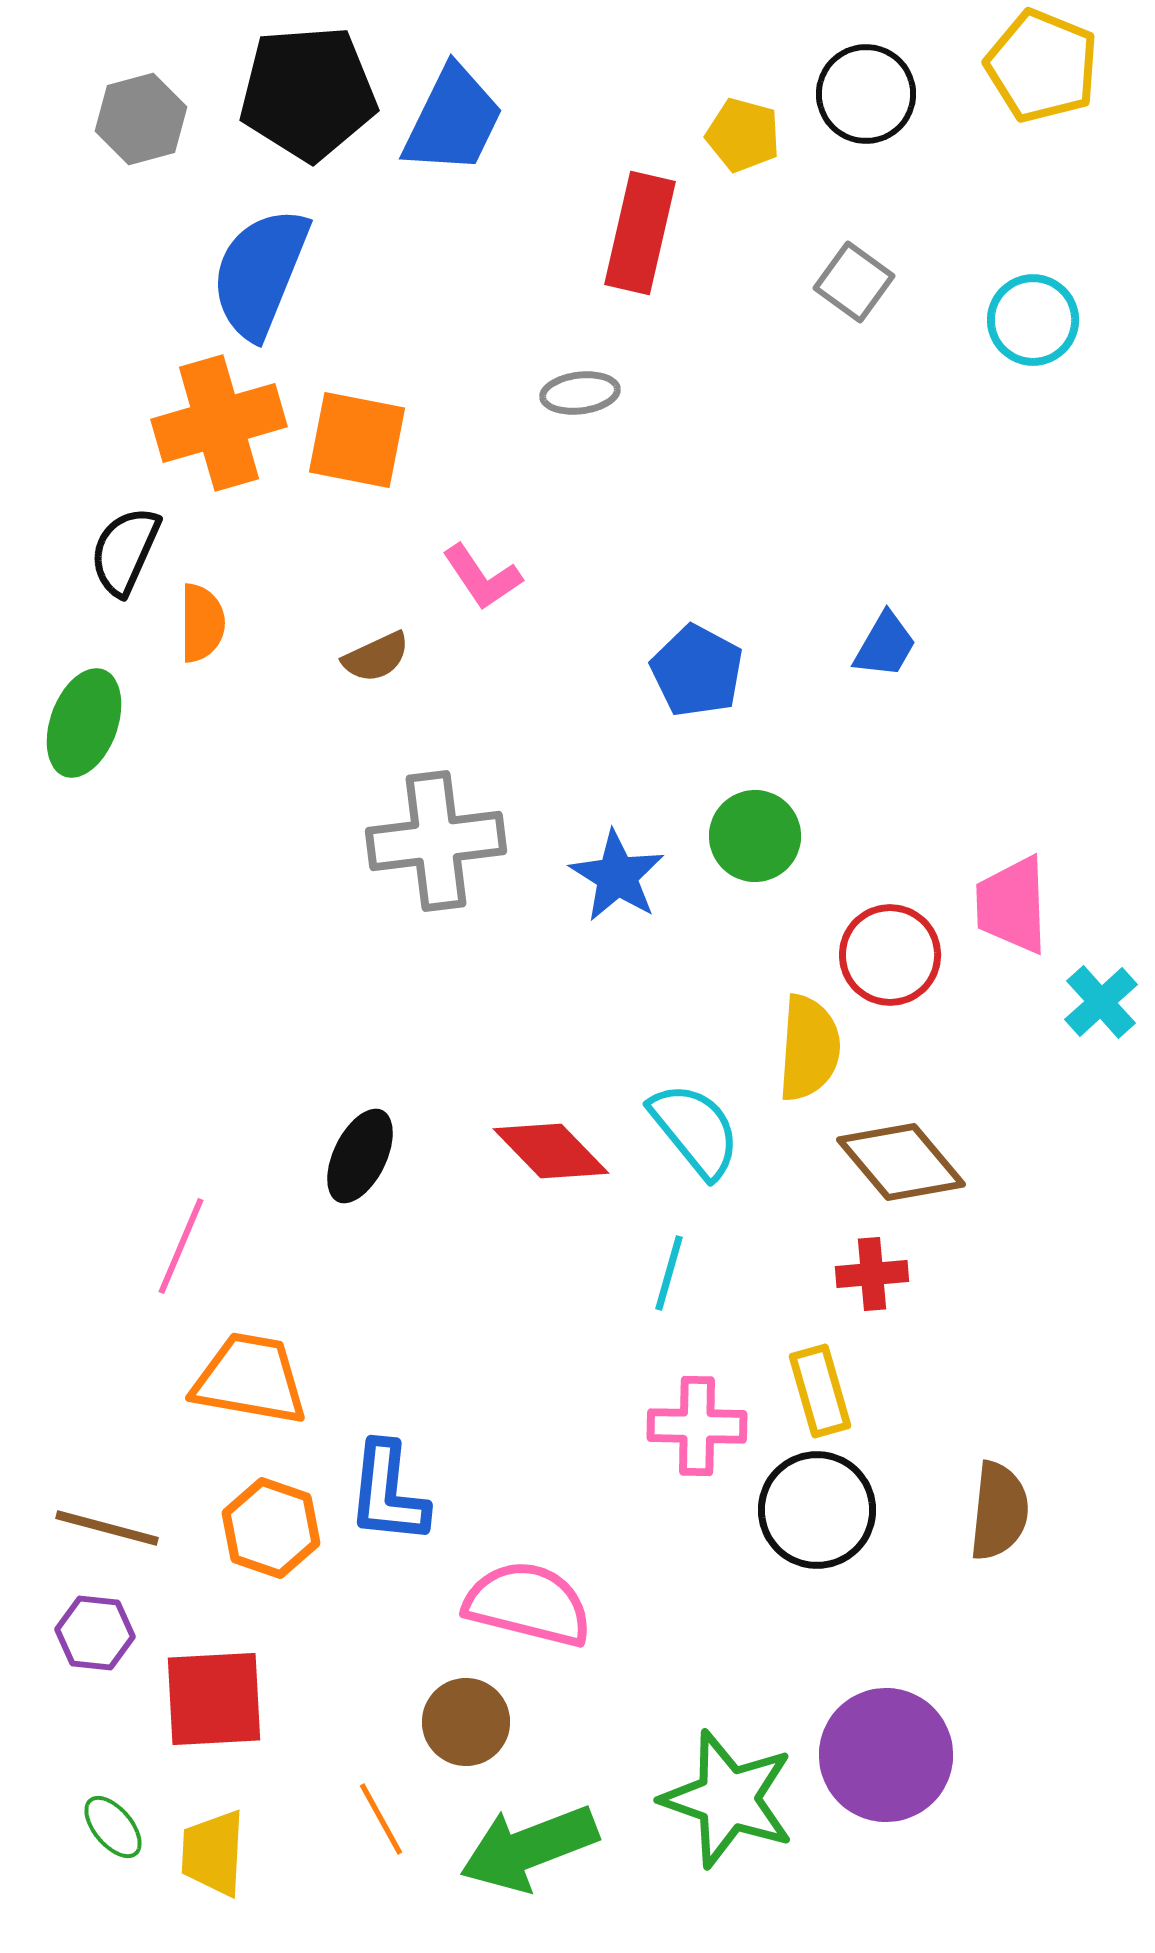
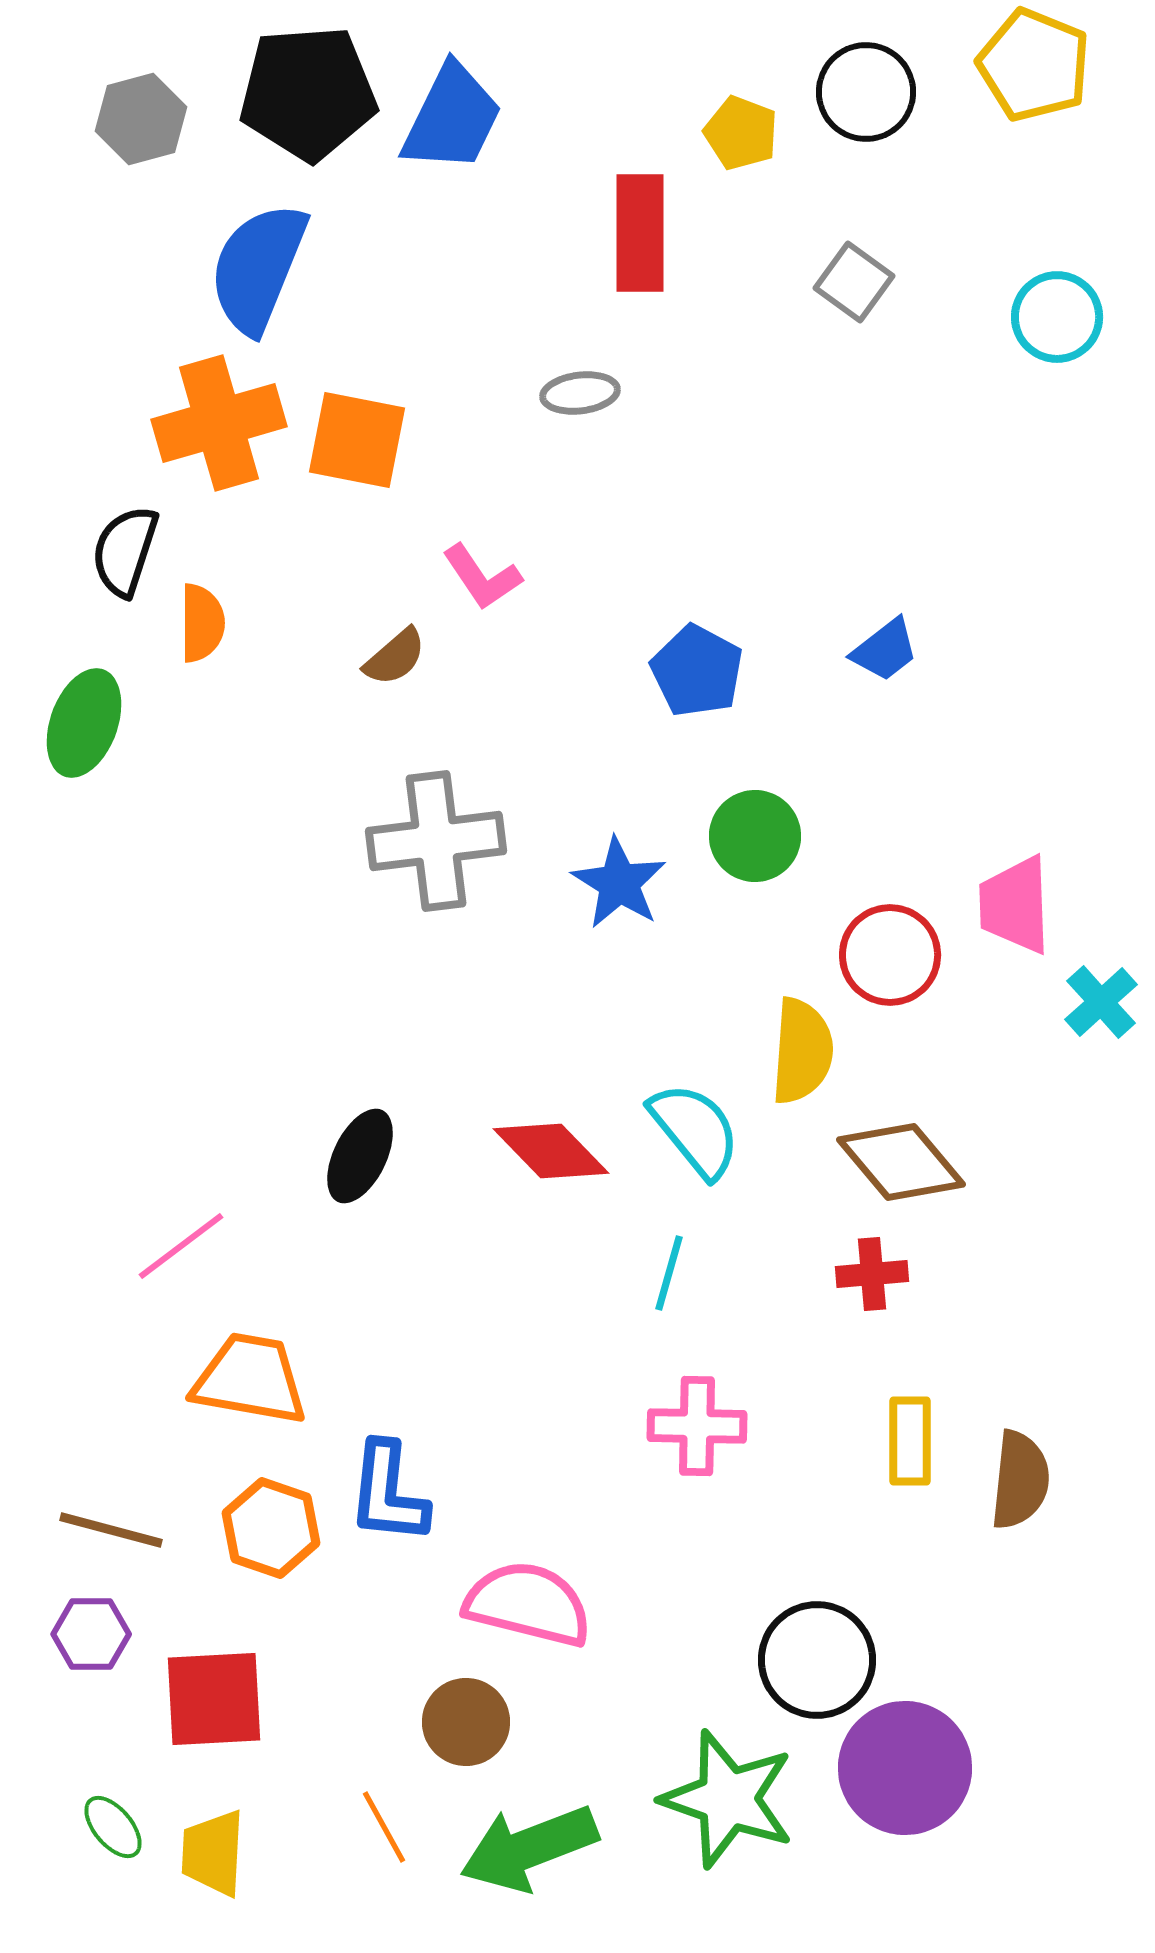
yellow pentagon at (1042, 66): moved 8 px left, 1 px up
black circle at (866, 94): moved 2 px up
blue trapezoid at (453, 120): moved 1 px left, 2 px up
yellow pentagon at (743, 135): moved 2 px left, 2 px up; rotated 6 degrees clockwise
red rectangle at (640, 233): rotated 13 degrees counterclockwise
blue semicircle at (260, 273): moved 2 px left, 5 px up
cyan circle at (1033, 320): moved 24 px right, 3 px up
black semicircle at (125, 551): rotated 6 degrees counterclockwise
blue trapezoid at (885, 645): moved 5 px down; rotated 22 degrees clockwise
brown semicircle at (376, 657): moved 19 px right; rotated 16 degrees counterclockwise
blue star at (617, 876): moved 2 px right, 7 px down
pink trapezoid at (1012, 905): moved 3 px right
yellow semicircle at (809, 1048): moved 7 px left, 3 px down
pink line at (181, 1246): rotated 30 degrees clockwise
yellow rectangle at (820, 1391): moved 90 px right, 50 px down; rotated 16 degrees clockwise
black circle at (817, 1510): moved 150 px down
brown semicircle at (999, 1511): moved 21 px right, 31 px up
brown line at (107, 1528): moved 4 px right, 2 px down
purple hexagon at (95, 1633): moved 4 px left, 1 px down; rotated 6 degrees counterclockwise
purple circle at (886, 1755): moved 19 px right, 13 px down
orange line at (381, 1819): moved 3 px right, 8 px down
